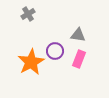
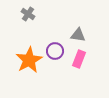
gray cross: rotated 24 degrees counterclockwise
orange star: moved 2 px left, 2 px up
